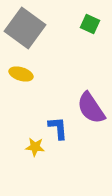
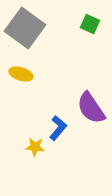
blue L-shape: rotated 45 degrees clockwise
